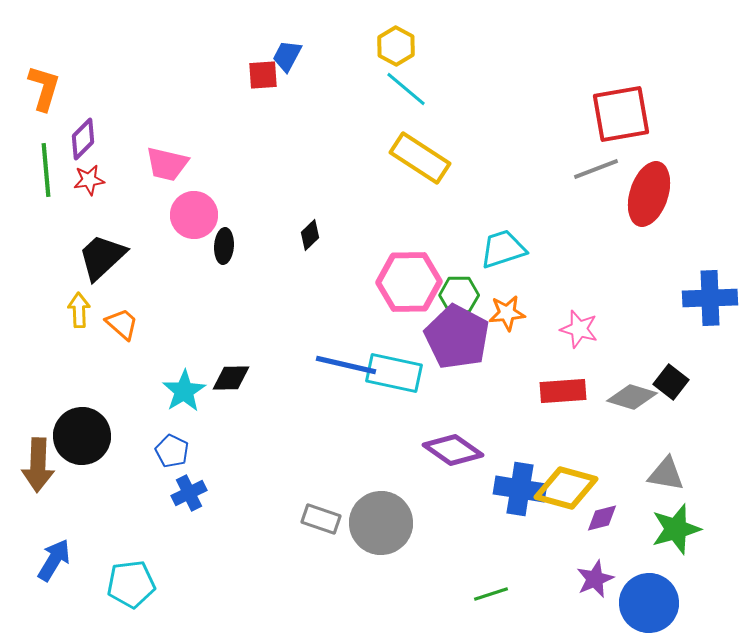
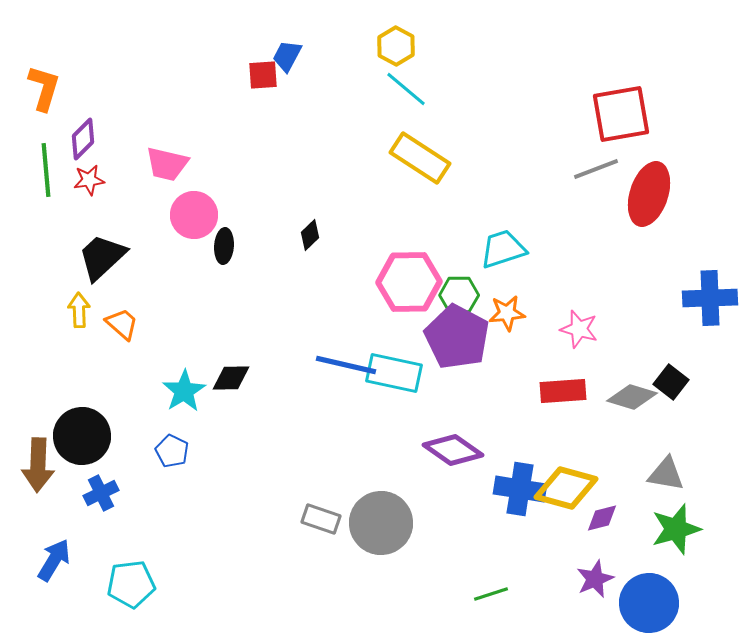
blue cross at (189, 493): moved 88 px left
